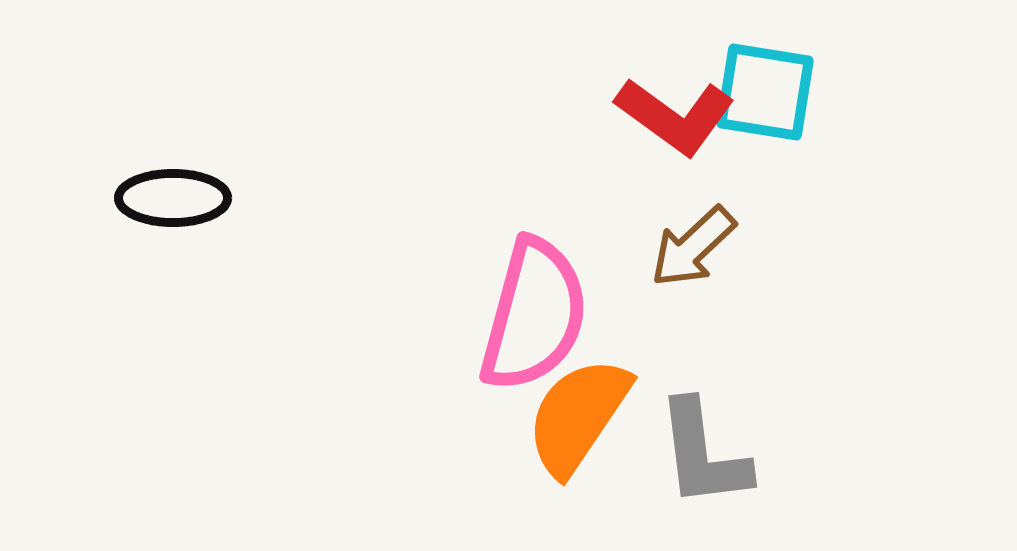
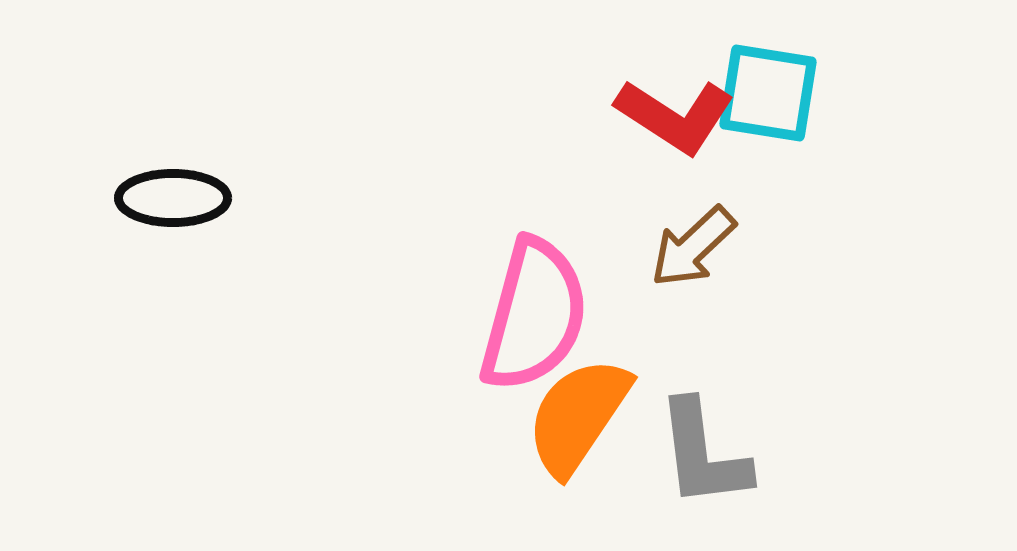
cyan square: moved 3 px right, 1 px down
red L-shape: rotated 3 degrees counterclockwise
